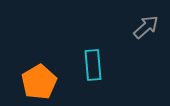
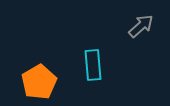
gray arrow: moved 5 px left, 1 px up
